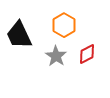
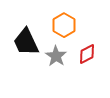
black trapezoid: moved 7 px right, 7 px down
